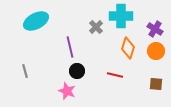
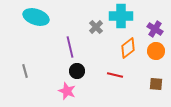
cyan ellipse: moved 4 px up; rotated 45 degrees clockwise
orange diamond: rotated 35 degrees clockwise
